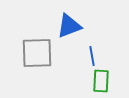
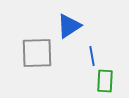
blue triangle: rotated 12 degrees counterclockwise
green rectangle: moved 4 px right
